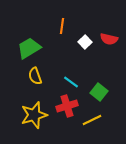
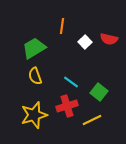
green trapezoid: moved 5 px right
